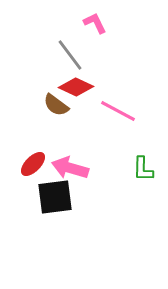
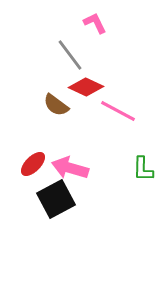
red diamond: moved 10 px right
black square: moved 1 px right, 2 px down; rotated 21 degrees counterclockwise
